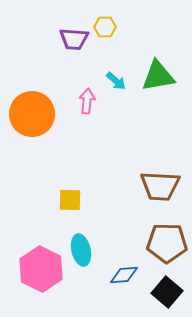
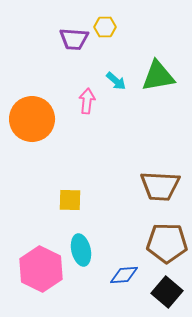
orange circle: moved 5 px down
